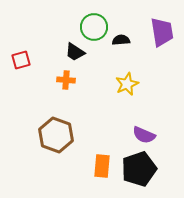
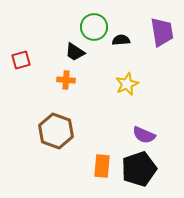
brown hexagon: moved 4 px up
